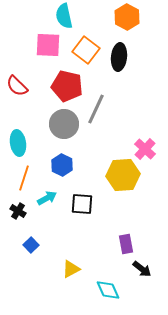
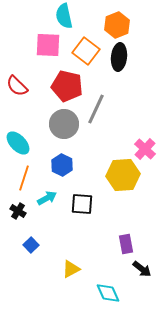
orange hexagon: moved 10 px left, 8 px down; rotated 10 degrees clockwise
orange square: moved 1 px down
cyan ellipse: rotated 35 degrees counterclockwise
cyan diamond: moved 3 px down
